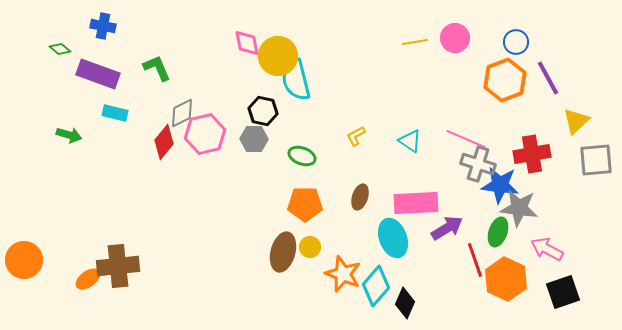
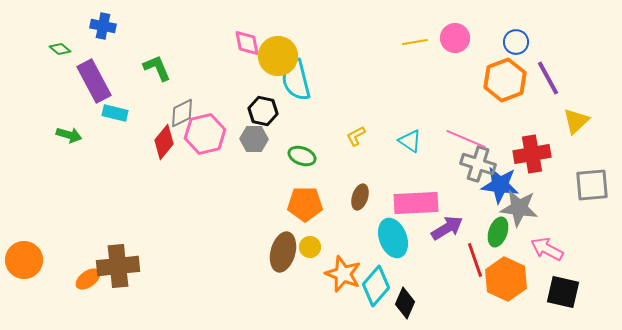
purple rectangle at (98, 74): moved 4 px left, 7 px down; rotated 42 degrees clockwise
gray square at (596, 160): moved 4 px left, 25 px down
black square at (563, 292): rotated 32 degrees clockwise
